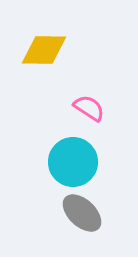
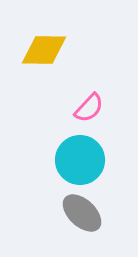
pink semicircle: rotated 100 degrees clockwise
cyan circle: moved 7 px right, 2 px up
